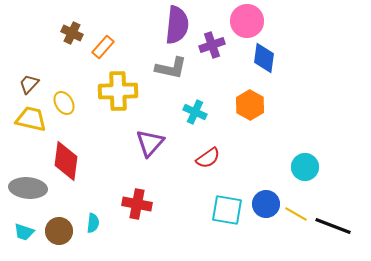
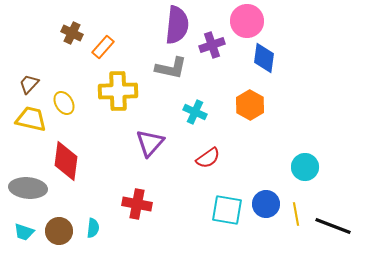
yellow line: rotated 50 degrees clockwise
cyan semicircle: moved 5 px down
